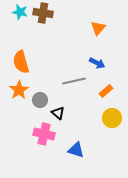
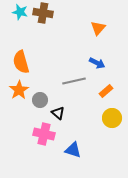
blue triangle: moved 3 px left
